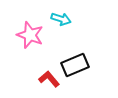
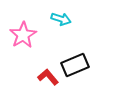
pink star: moved 7 px left; rotated 20 degrees clockwise
red L-shape: moved 1 px left, 2 px up
